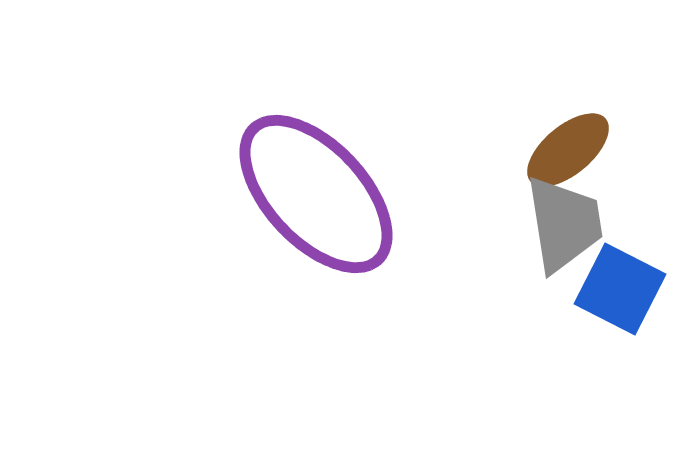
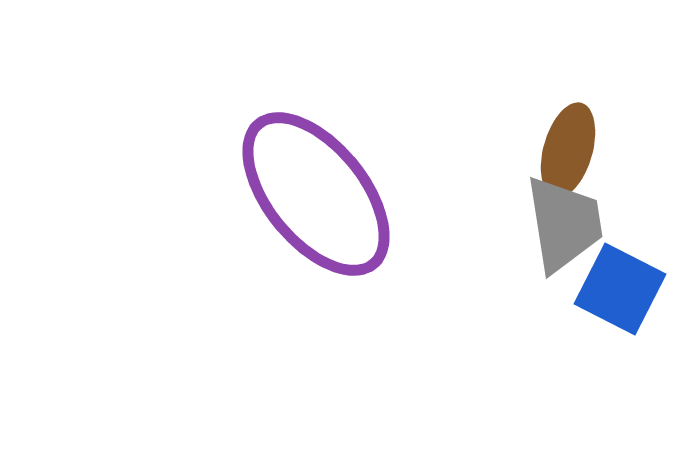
brown ellipse: rotated 34 degrees counterclockwise
purple ellipse: rotated 4 degrees clockwise
